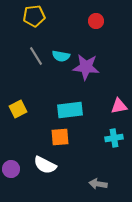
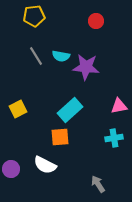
cyan rectangle: rotated 35 degrees counterclockwise
gray arrow: rotated 48 degrees clockwise
